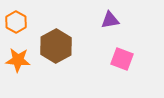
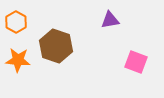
brown hexagon: rotated 12 degrees counterclockwise
pink square: moved 14 px right, 3 px down
